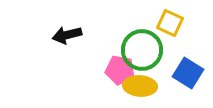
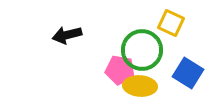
yellow square: moved 1 px right
